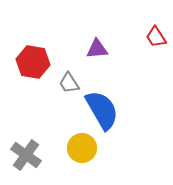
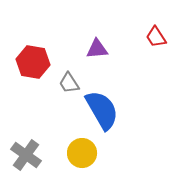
yellow circle: moved 5 px down
